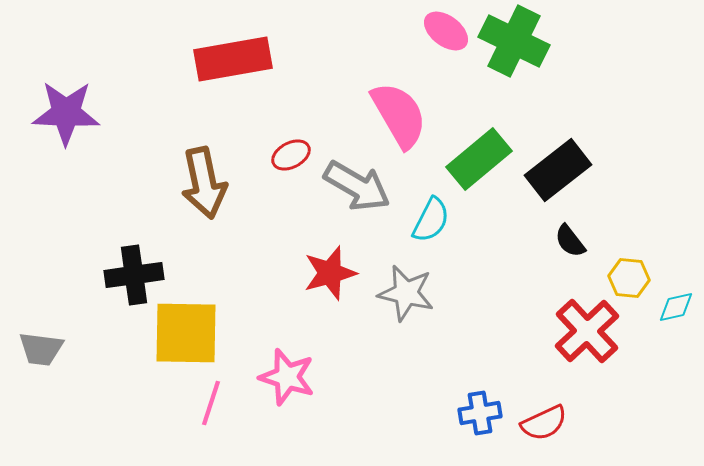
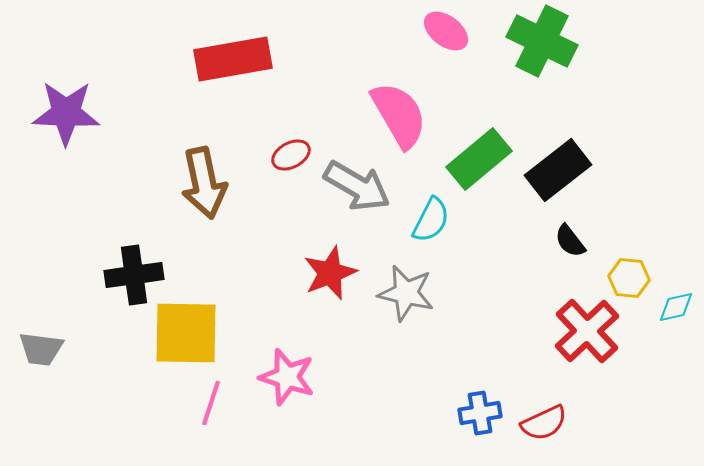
green cross: moved 28 px right
red star: rotated 6 degrees counterclockwise
